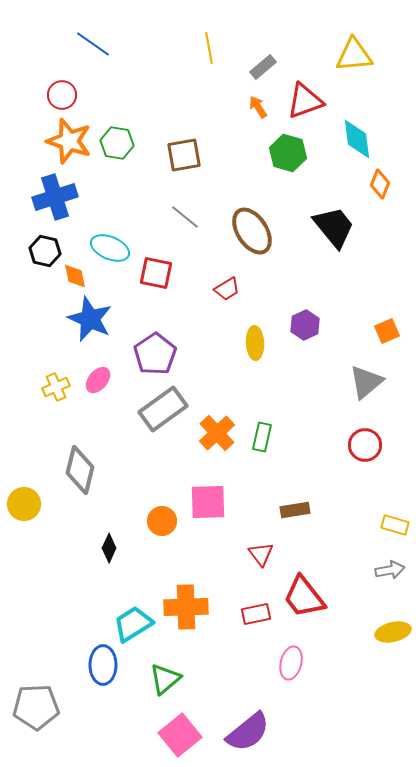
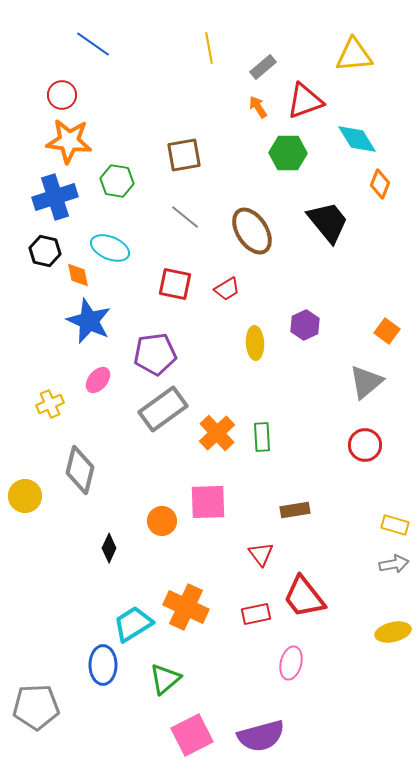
cyan diamond at (357, 139): rotated 24 degrees counterclockwise
orange star at (69, 141): rotated 12 degrees counterclockwise
green hexagon at (117, 143): moved 38 px down
green hexagon at (288, 153): rotated 15 degrees counterclockwise
black trapezoid at (334, 227): moved 6 px left, 5 px up
red square at (156, 273): moved 19 px right, 11 px down
orange diamond at (75, 276): moved 3 px right, 1 px up
blue star at (90, 319): moved 1 px left, 2 px down
orange square at (387, 331): rotated 30 degrees counterclockwise
purple pentagon at (155, 354): rotated 27 degrees clockwise
yellow cross at (56, 387): moved 6 px left, 17 px down
green rectangle at (262, 437): rotated 16 degrees counterclockwise
yellow circle at (24, 504): moved 1 px right, 8 px up
gray arrow at (390, 570): moved 4 px right, 6 px up
orange cross at (186, 607): rotated 27 degrees clockwise
purple semicircle at (248, 732): moved 13 px right, 4 px down; rotated 24 degrees clockwise
pink square at (180, 735): moved 12 px right; rotated 12 degrees clockwise
